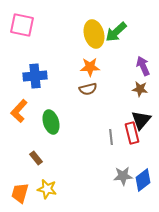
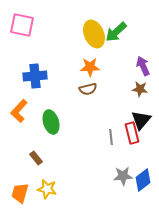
yellow ellipse: rotated 8 degrees counterclockwise
